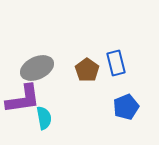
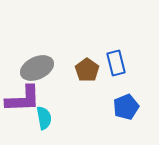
purple L-shape: rotated 6 degrees clockwise
